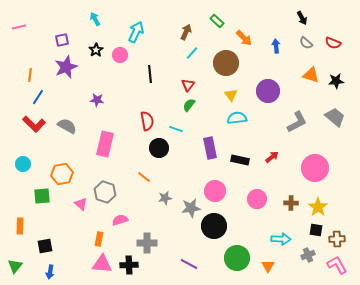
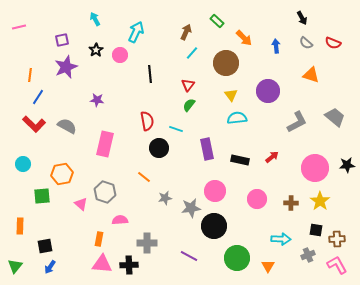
black star at (336, 81): moved 11 px right, 84 px down
purple rectangle at (210, 148): moved 3 px left, 1 px down
yellow star at (318, 207): moved 2 px right, 6 px up
pink semicircle at (120, 220): rotated 14 degrees clockwise
purple line at (189, 264): moved 8 px up
blue arrow at (50, 272): moved 5 px up; rotated 24 degrees clockwise
